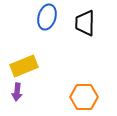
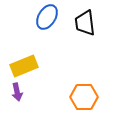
blue ellipse: rotated 15 degrees clockwise
black trapezoid: rotated 8 degrees counterclockwise
purple arrow: rotated 18 degrees counterclockwise
